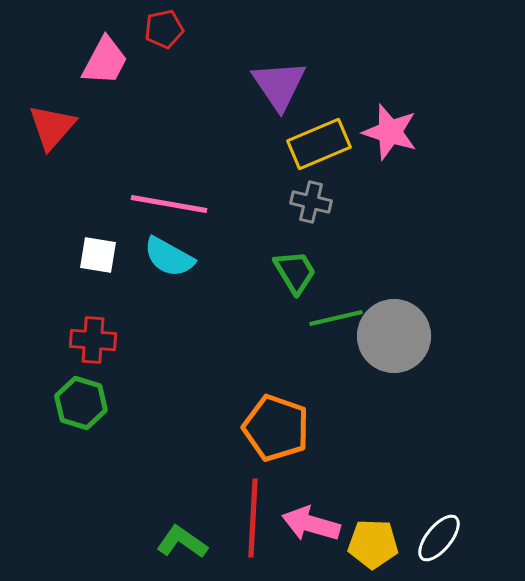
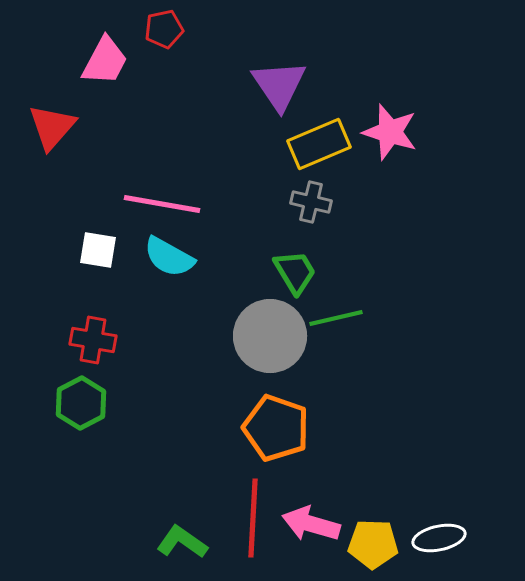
pink line: moved 7 px left
white square: moved 5 px up
gray circle: moved 124 px left
red cross: rotated 6 degrees clockwise
green hexagon: rotated 15 degrees clockwise
white ellipse: rotated 39 degrees clockwise
